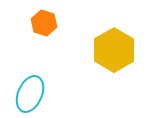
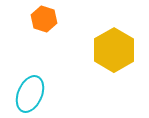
orange hexagon: moved 4 px up
